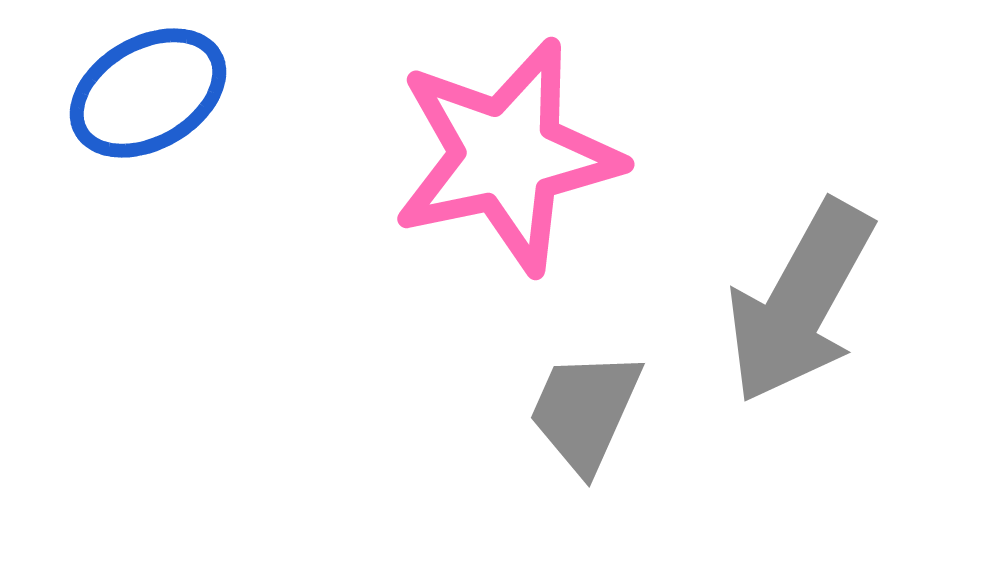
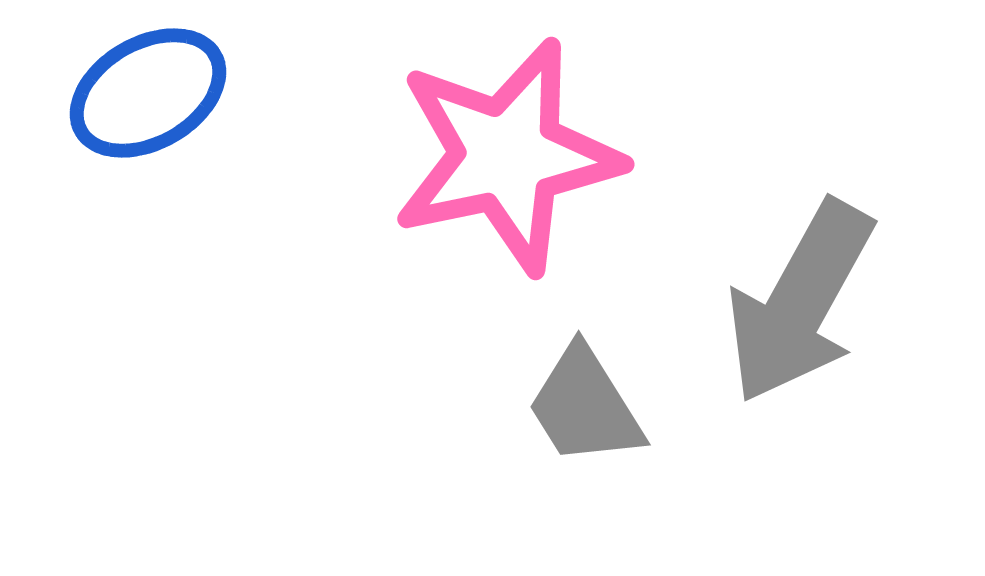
gray trapezoid: moved 5 px up; rotated 56 degrees counterclockwise
